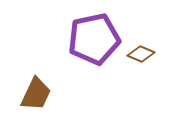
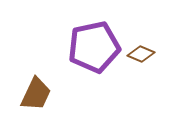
purple pentagon: moved 8 px down
